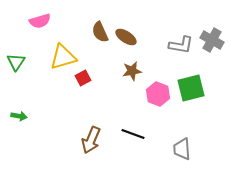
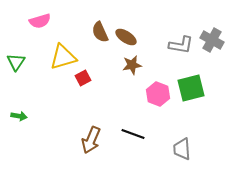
brown star: moved 6 px up
